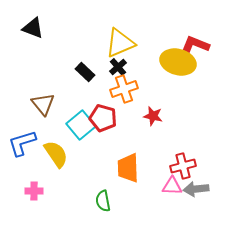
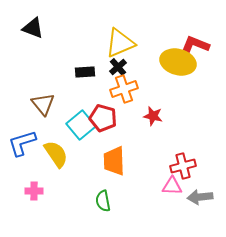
black rectangle: rotated 48 degrees counterclockwise
orange trapezoid: moved 14 px left, 7 px up
gray arrow: moved 4 px right, 8 px down
